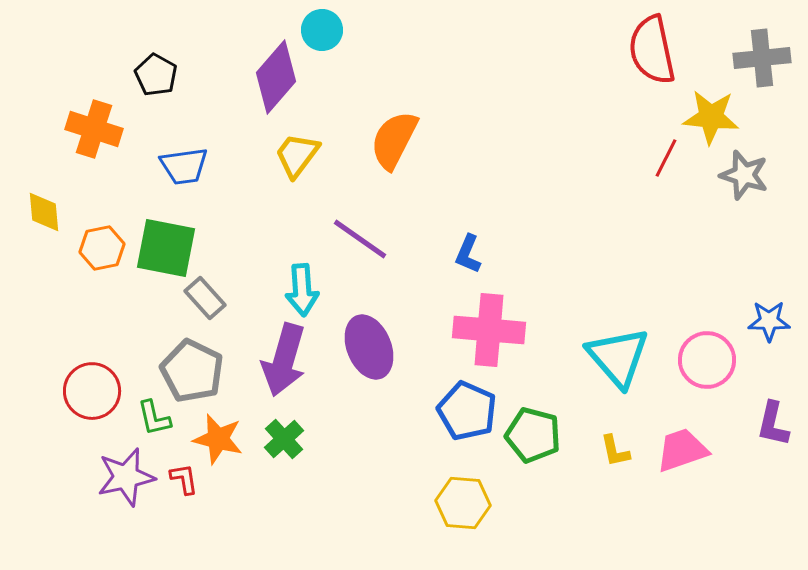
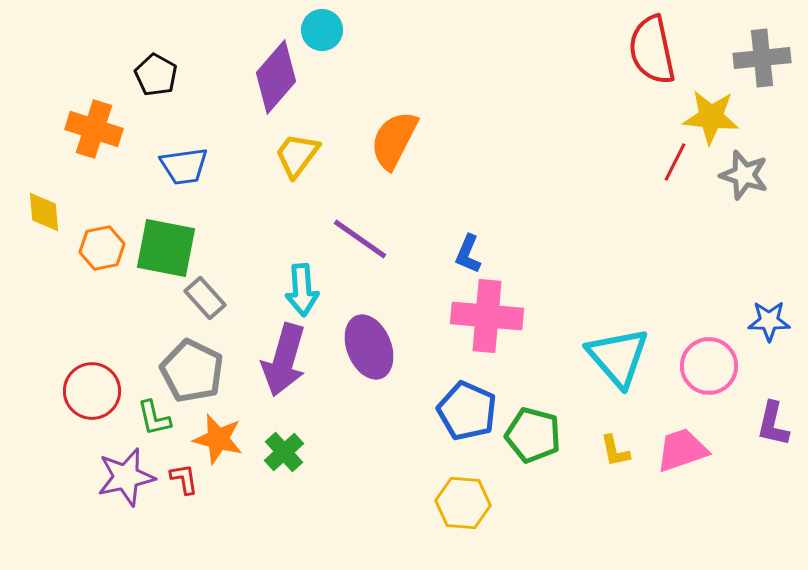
red line: moved 9 px right, 4 px down
pink cross: moved 2 px left, 14 px up
pink circle: moved 2 px right, 6 px down
green cross: moved 13 px down
